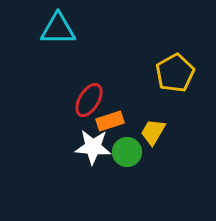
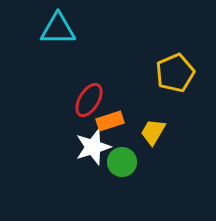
yellow pentagon: rotated 6 degrees clockwise
white star: rotated 21 degrees counterclockwise
green circle: moved 5 px left, 10 px down
